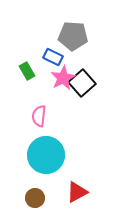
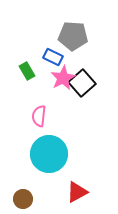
cyan circle: moved 3 px right, 1 px up
brown circle: moved 12 px left, 1 px down
